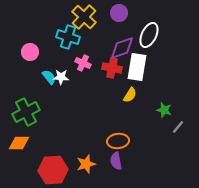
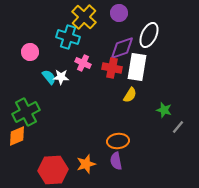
orange diamond: moved 2 px left, 7 px up; rotated 25 degrees counterclockwise
